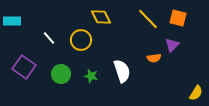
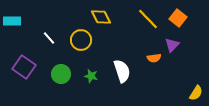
orange square: rotated 24 degrees clockwise
